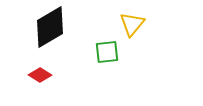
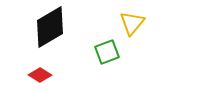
yellow triangle: moved 1 px up
green square: rotated 15 degrees counterclockwise
